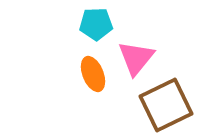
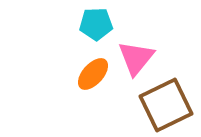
orange ellipse: rotated 64 degrees clockwise
